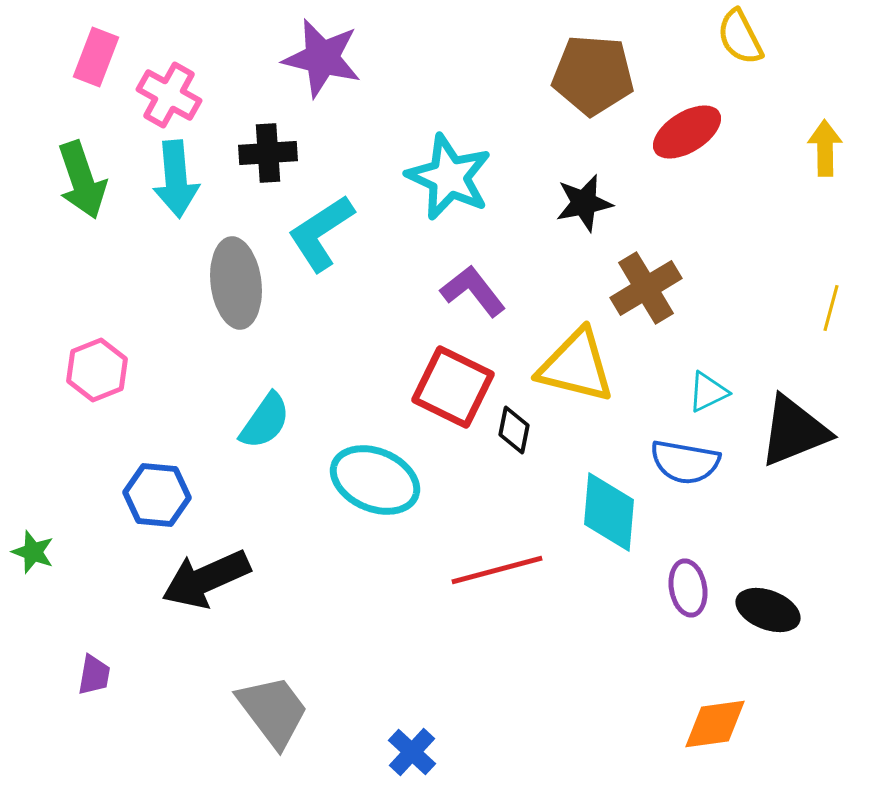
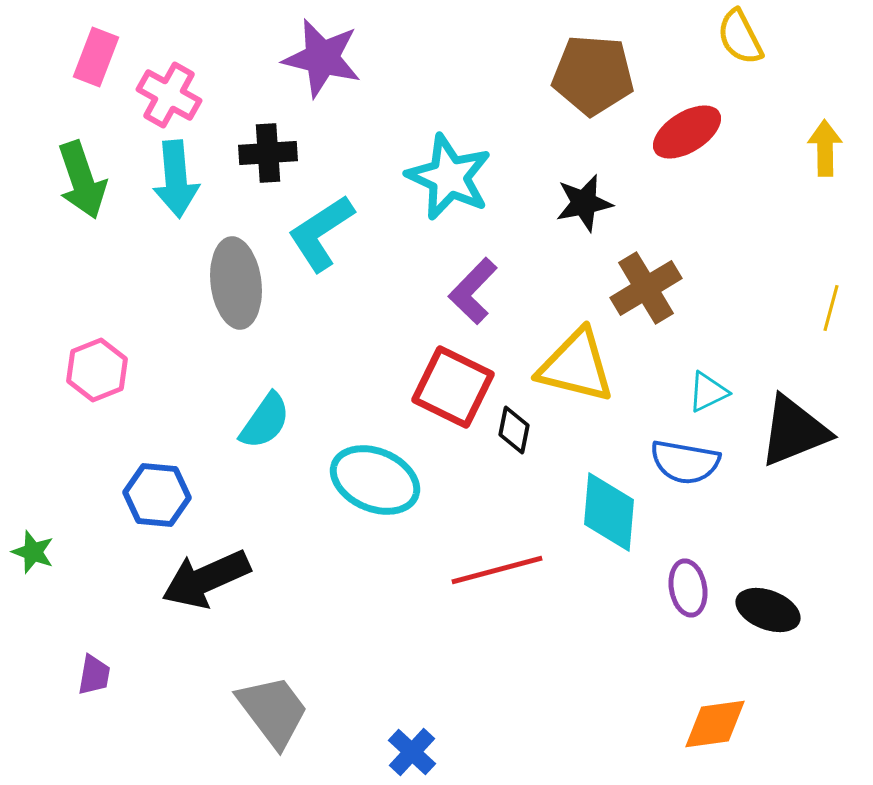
purple L-shape: rotated 98 degrees counterclockwise
